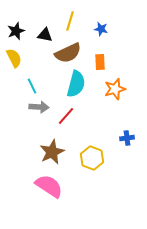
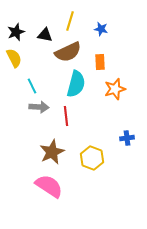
black star: moved 1 px down
brown semicircle: moved 1 px up
red line: rotated 48 degrees counterclockwise
